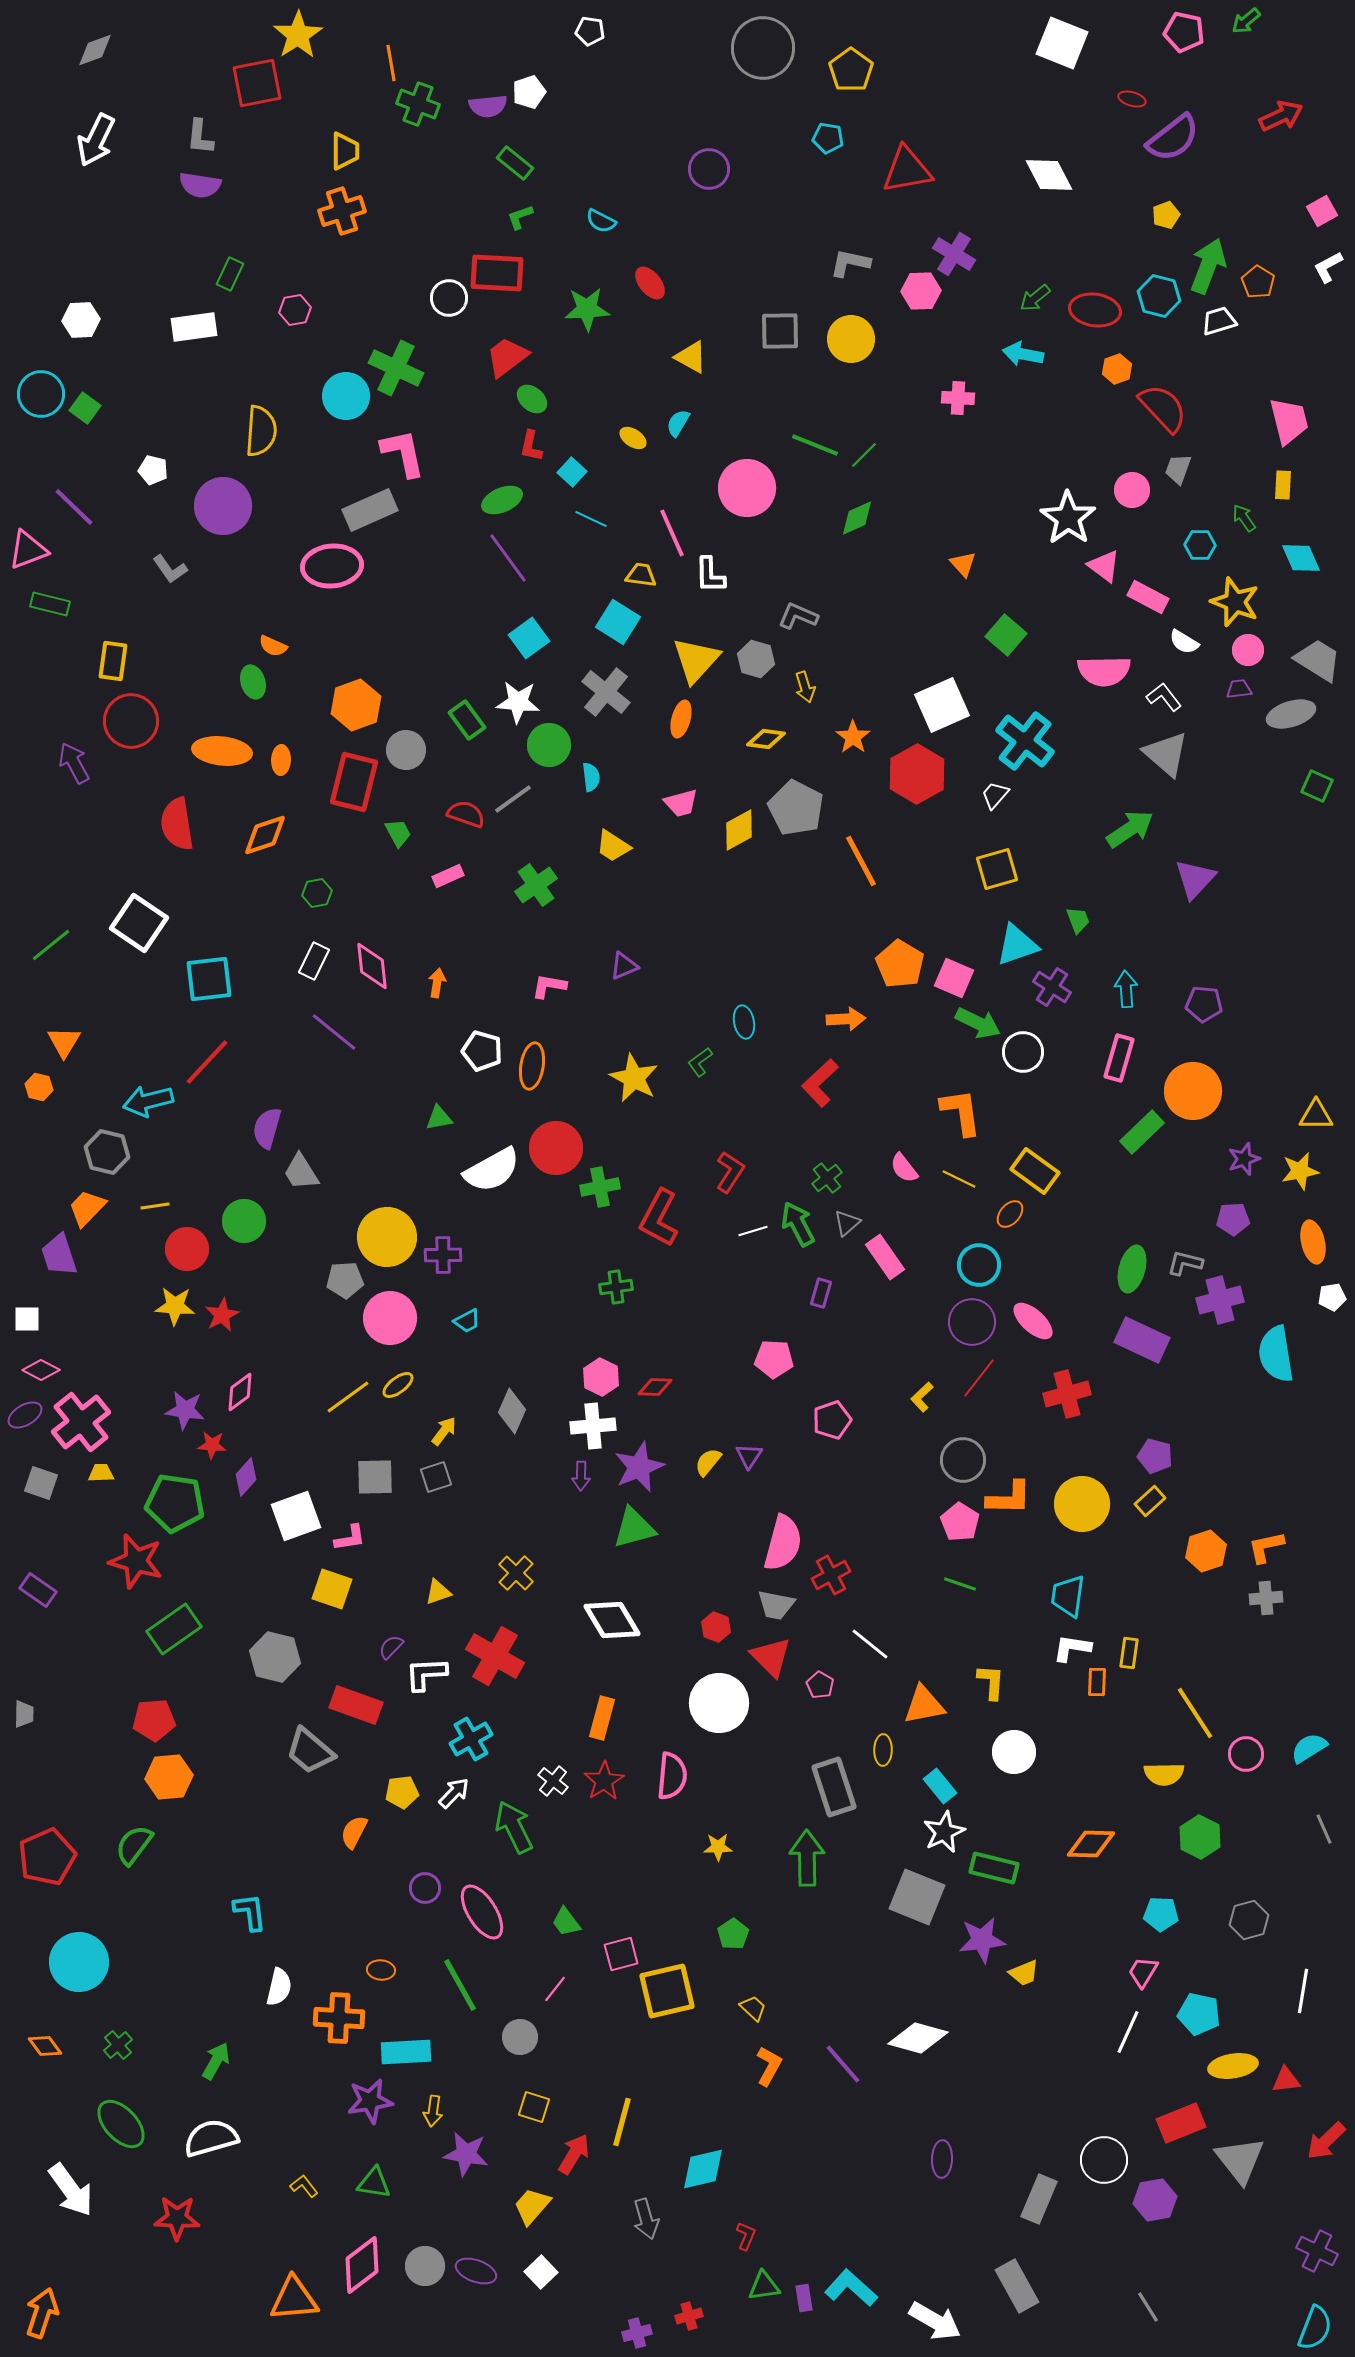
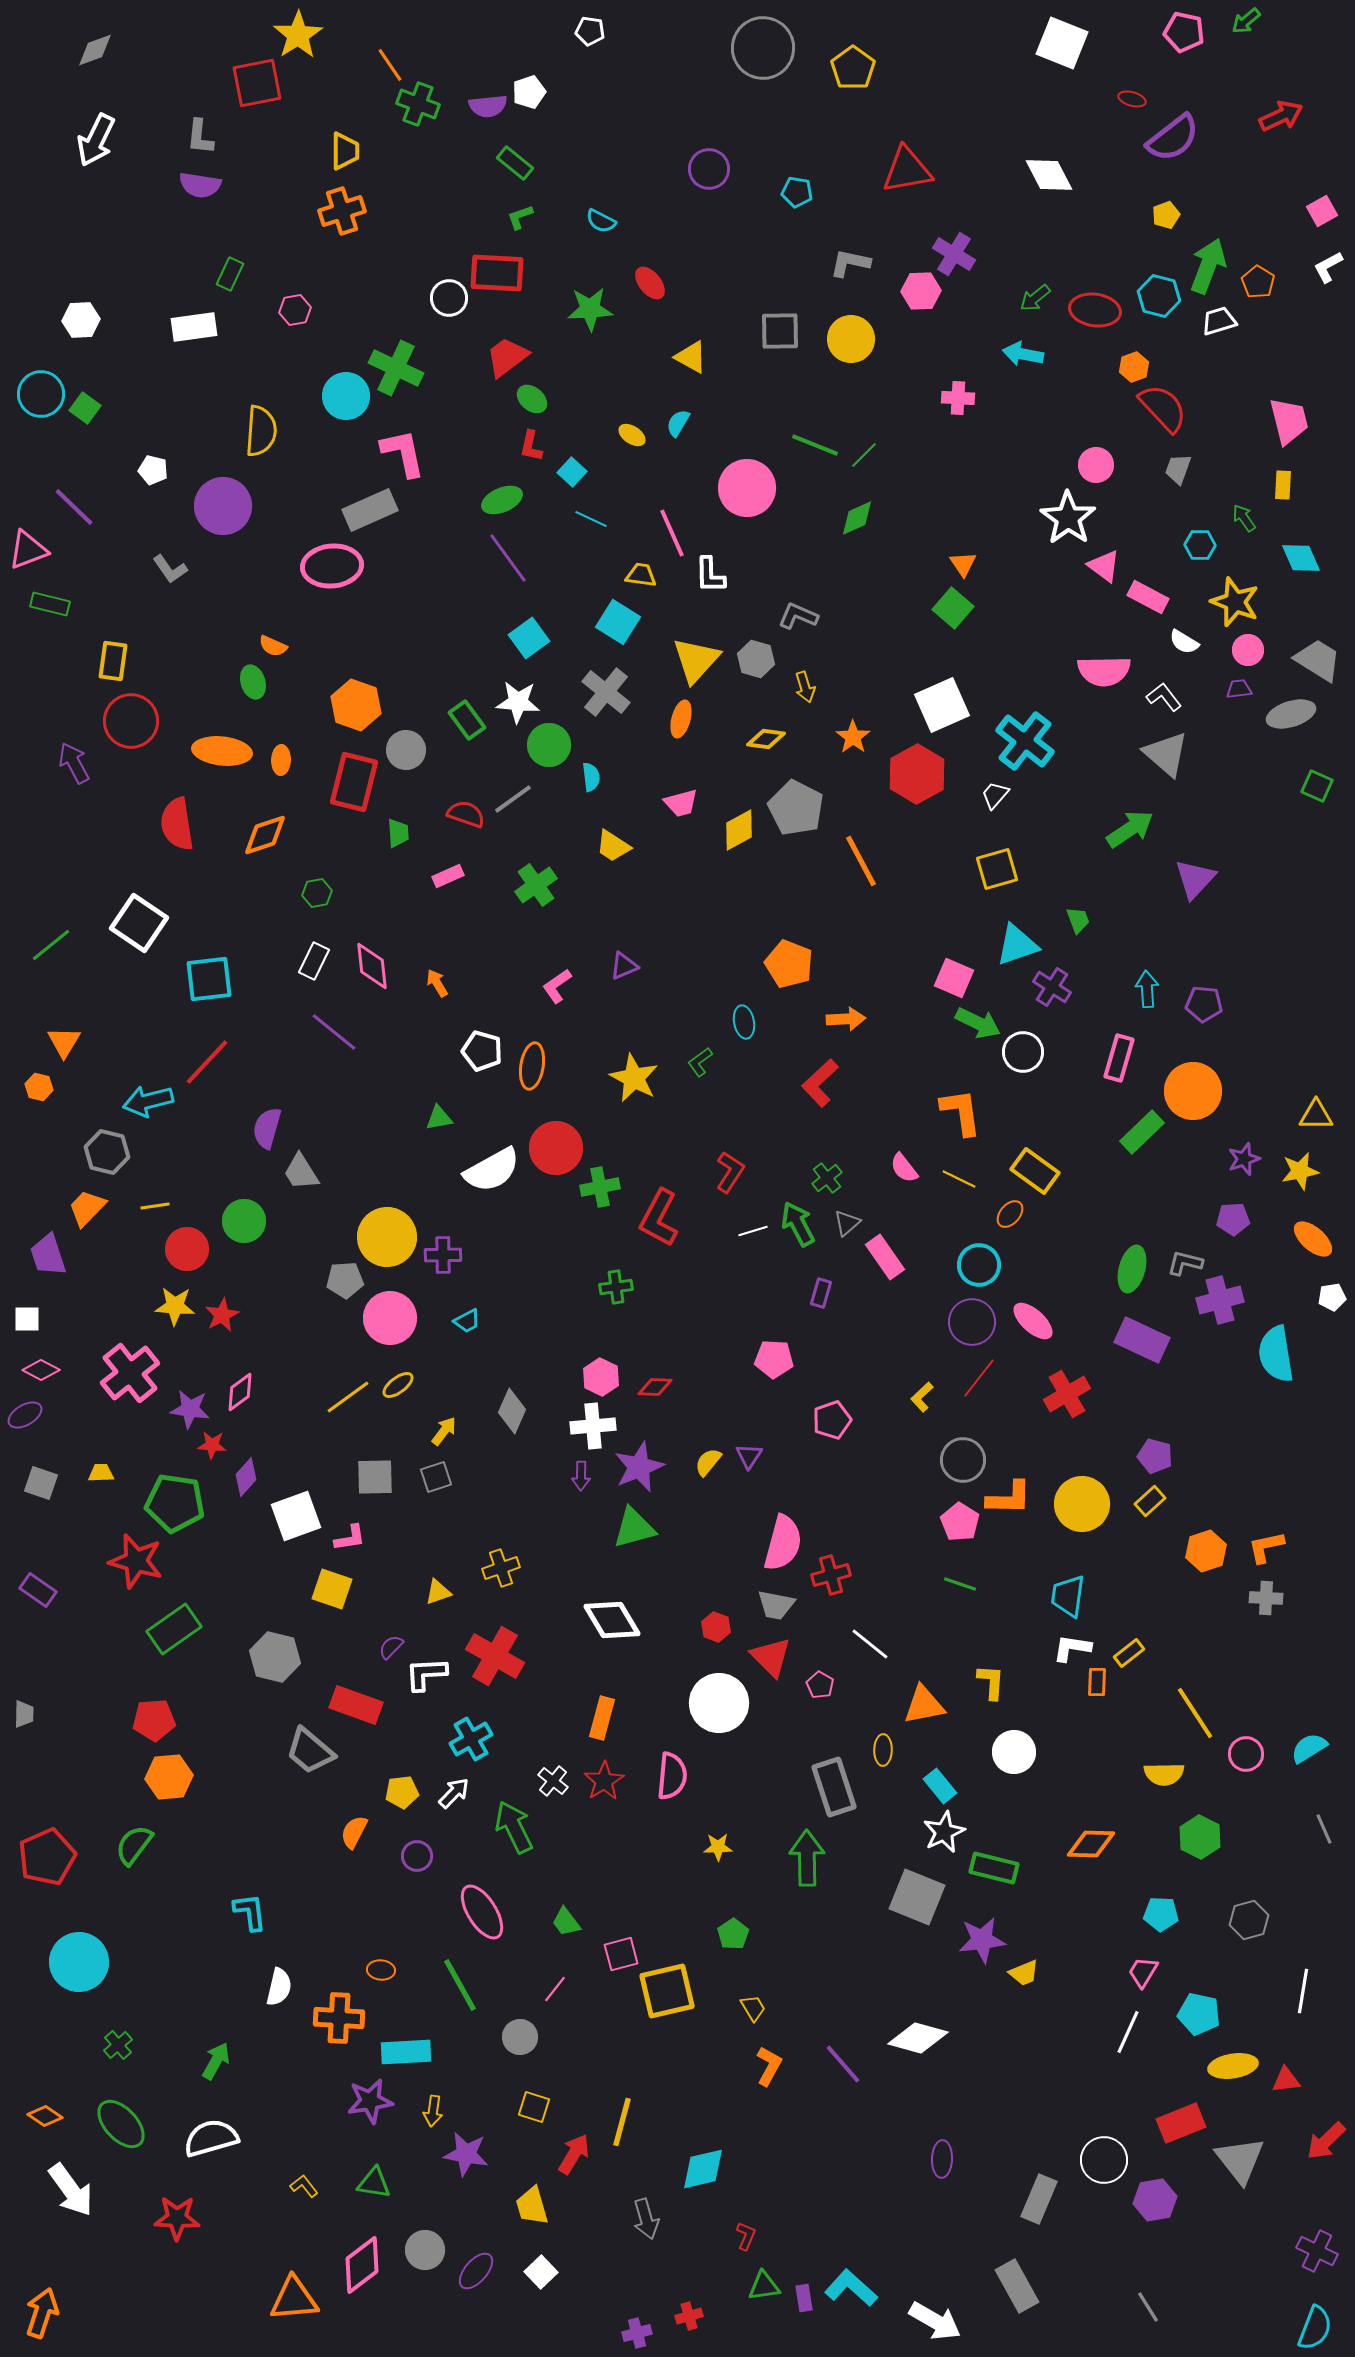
orange line at (391, 63): moved 1 px left, 2 px down; rotated 24 degrees counterclockwise
yellow pentagon at (851, 70): moved 2 px right, 2 px up
cyan pentagon at (828, 138): moved 31 px left, 54 px down
green star at (587, 309): moved 3 px right
orange hexagon at (1117, 369): moved 17 px right, 2 px up
yellow ellipse at (633, 438): moved 1 px left, 3 px up
pink circle at (1132, 490): moved 36 px left, 25 px up
orange triangle at (963, 564): rotated 8 degrees clockwise
green square at (1006, 635): moved 53 px left, 27 px up
orange hexagon at (356, 705): rotated 21 degrees counterclockwise
green trapezoid at (398, 833): rotated 24 degrees clockwise
orange pentagon at (900, 964): moved 111 px left; rotated 9 degrees counterclockwise
orange arrow at (437, 983): rotated 40 degrees counterclockwise
pink L-shape at (549, 986): moved 8 px right; rotated 45 degrees counterclockwise
cyan arrow at (1126, 989): moved 21 px right
orange ellipse at (1313, 1242): moved 3 px up; rotated 36 degrees counterclockwise
purple trapezoid at (59, 1255): moved 11 px left
red cross at (1067, 1394): rotated 15 degrees counterclockwise
purple star at (185, 1410): moved 5 px right, 1 px up
pink cross at (81, 1422): moved 49 px right, 49 px up
yellow cross at (516, 1573): moved 15 px left, 5 px up; rotated 27 degrees clockwise
red cross at (831, 1575): rotated 12 degrees clockwise
gray cross at (1266, 1598): rotated 8 degrees clockwise
yellow rectangle at (1129, 1653): rotated 44 degrees clockwise
purple circle at (425, 1888): moved 8 px left, 32 px up
yellow trapezoid at (753, 2008): rotated 16 degrees clockwise
orange diamond at (45, 2046): moved 70 px down; rotated 20 degrees counterclockwise
yellow trapezoid at (532, 2206): rotated 57 degrees counterclockwise
gray circle at (425, 2266): moved 16 px up
purple ellipse at (476, 2271): rotated 69 degrees counterclockwise
